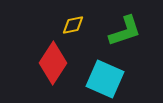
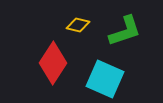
yellow diamond: moved 5 px right; rotated 25 degrees clockwise
